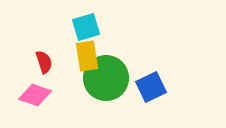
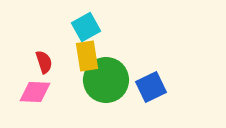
cyan square: rotated 12 degrees counterclockwise
green circle: moved 2 px down
pink diamond: moved 3 px up; rotated 16 degrees counterclockwise
